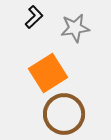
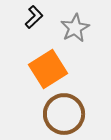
gray star: rotated 20 degrees counterclockwise
orange square: moved 4 px up
